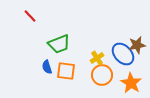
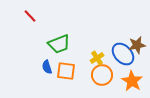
orange star: moved 1 px right, 2 px up
